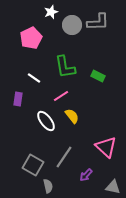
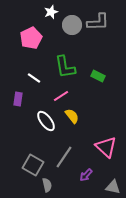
gray semicircle: moved 1 px left, 1 px up
